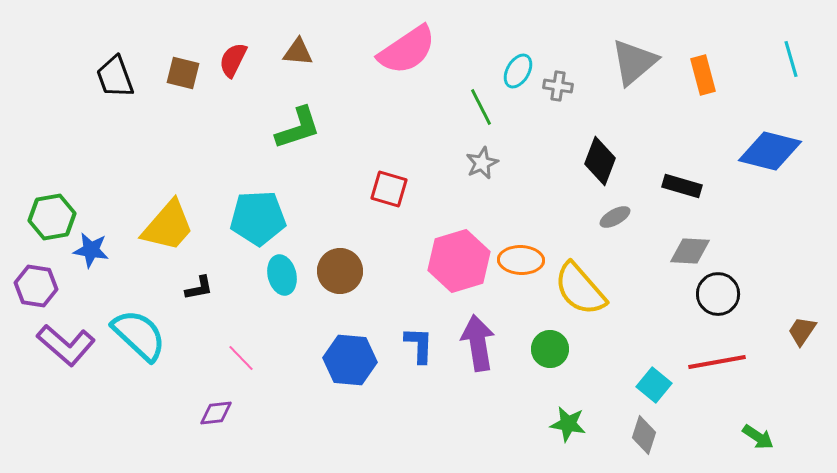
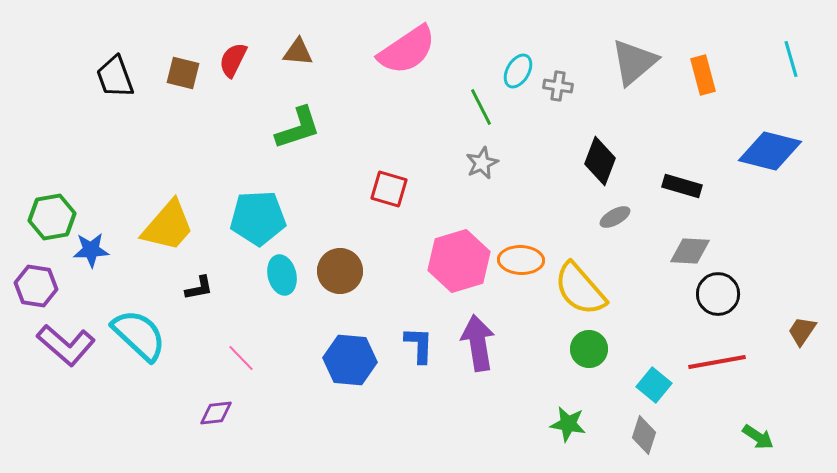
blue star at (91, 250): rotated 12 degrees counterclockwise
green circle at (550, 349): moved 39 px right
